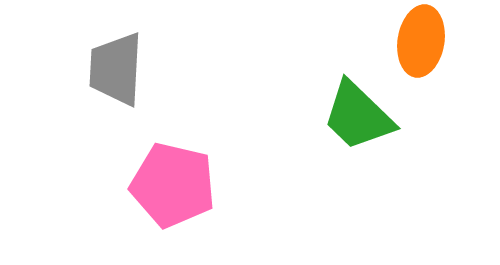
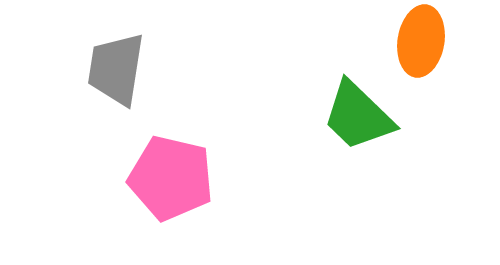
gray trapezoid: rotated 6 degrees clockwise
pink pentagon: moved 2 px left, 7 px up
